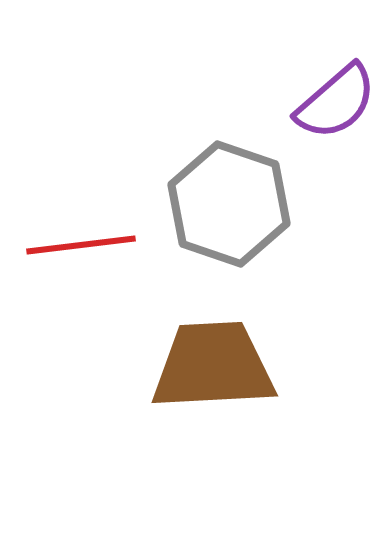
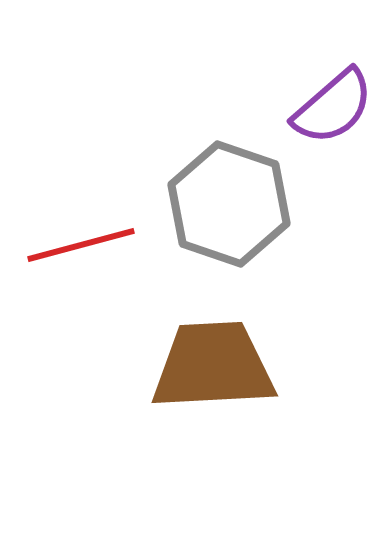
purple semicircle: moved 3 px left, 5 px down
red line: rotated 8 degrees counterclockwise
